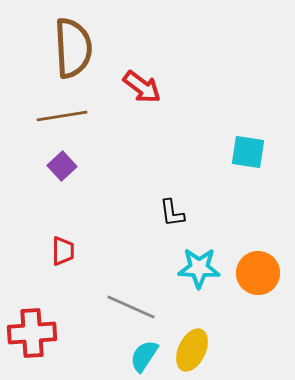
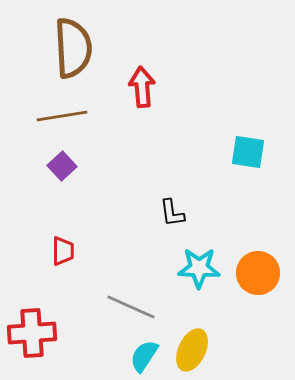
red arrow: rotated 132 degrees counterclockwise
